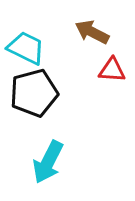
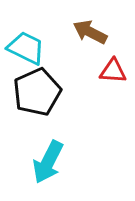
brown arrow: moved 2 px left
red triangle: moved 1 px right, 1 px down
black pentagon: moved 3 px right, 1 px up; rotated 9 degrees counterclockwise
